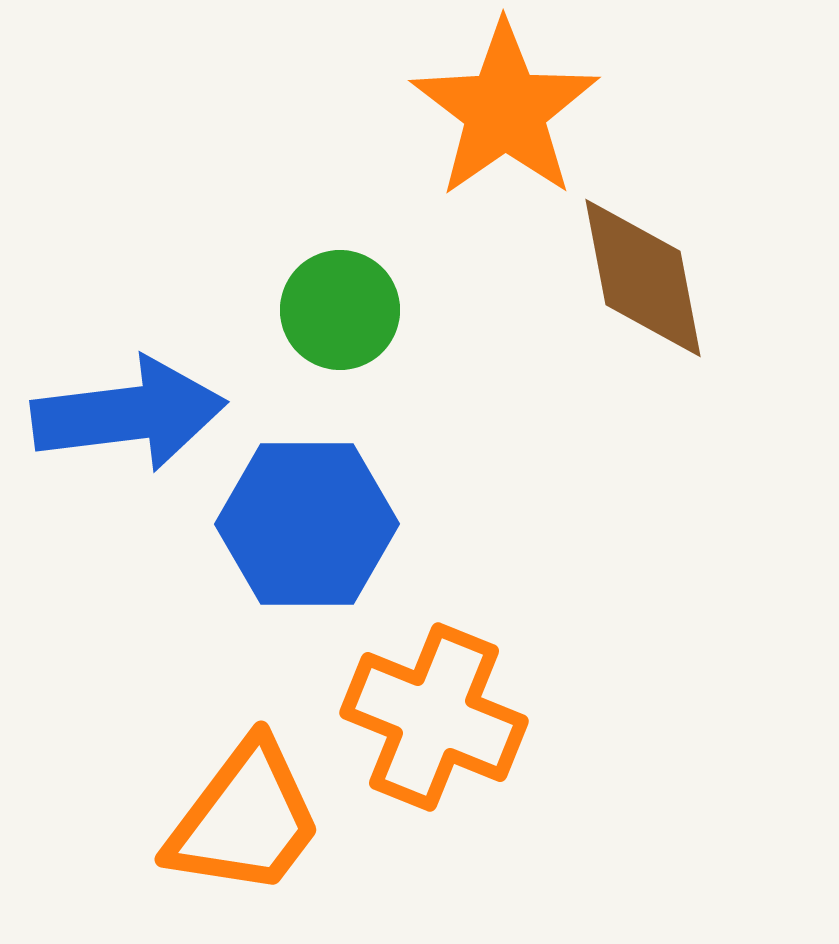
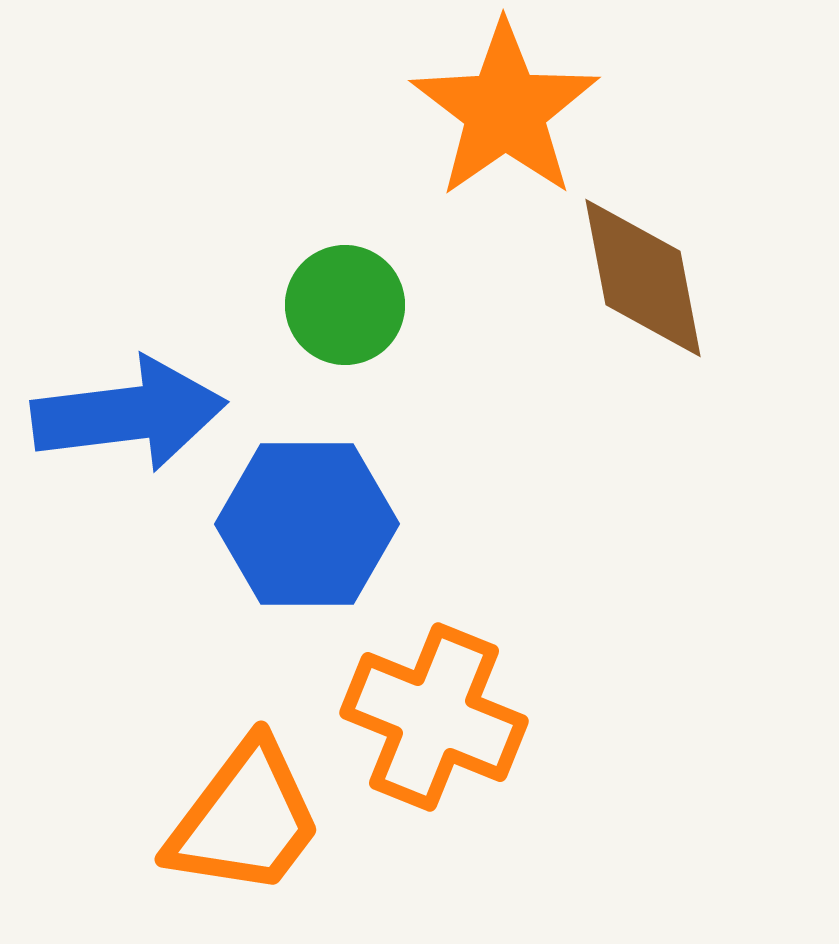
green circle: moved 5 px right, 5 px up
